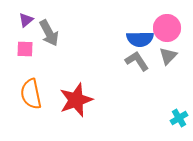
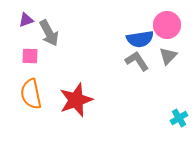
purple triangle: rotated 21 degrees clockwise
pink circle: moved 3 px up
blue semicircle: rotated 8 degrees counterclockwise
pink square: moved 5 px right, 7 px down
